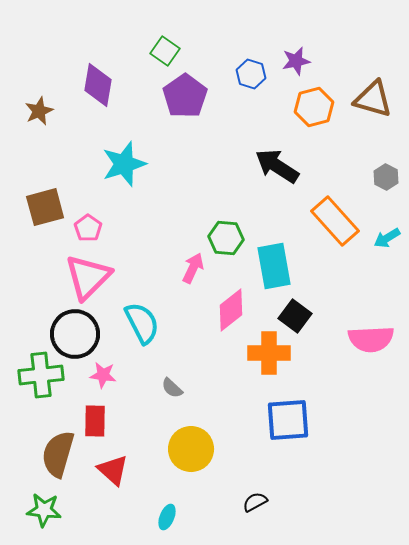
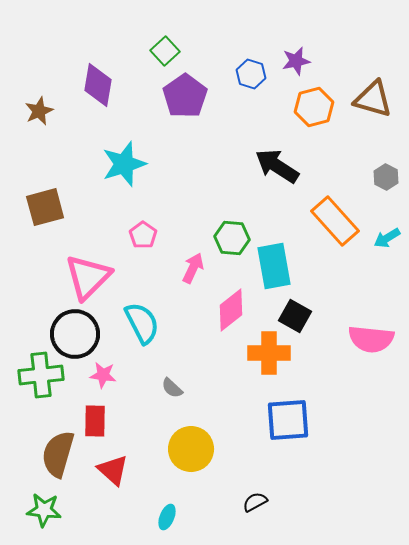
green square: rotated 12 degrees clockwise
pink pentagon: moved 55 px right, 7 px down
green hexagon: moved 6 px right
black square: rotated 8 degrees counterclockwise
pink semicircle: rotated 9 degrees clockwise
